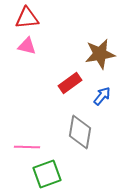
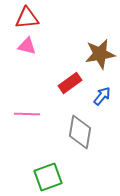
pink line: moved 33 px up
green square: moved 1 px right, 3 px down
